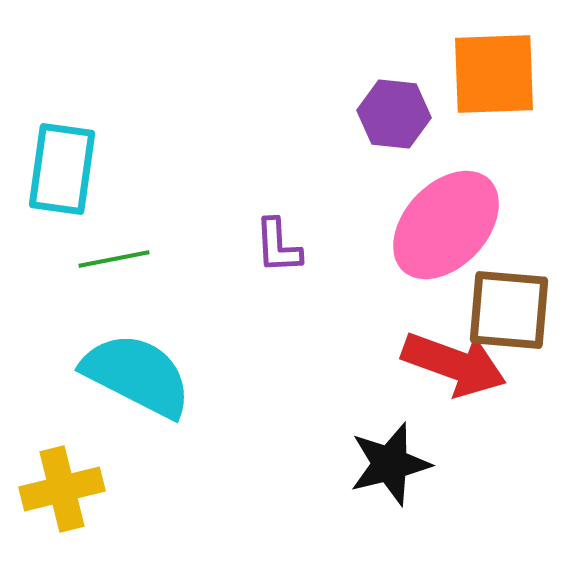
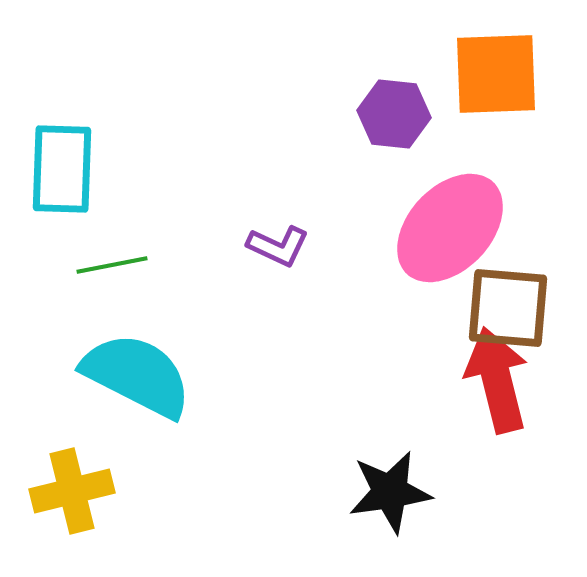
orange square: moved 2 px right
cyan rectangle: rotated 6 degrees counterclockwise
pink ellipse: moved 4 px right, 3 px down
purple L-shape: rotated 62 degrees counterclockwise
green line: moved 2 px left, 6 px down
brown square: moved 1 px left, 2 px up
red arrow: moved 43 px right, 16 px down; rotated 124 degrees counterclockwise
black star: moved 28 px down; rotated 6 degrees clockwise
yellow cross: moved 10 px right, 2 px down
